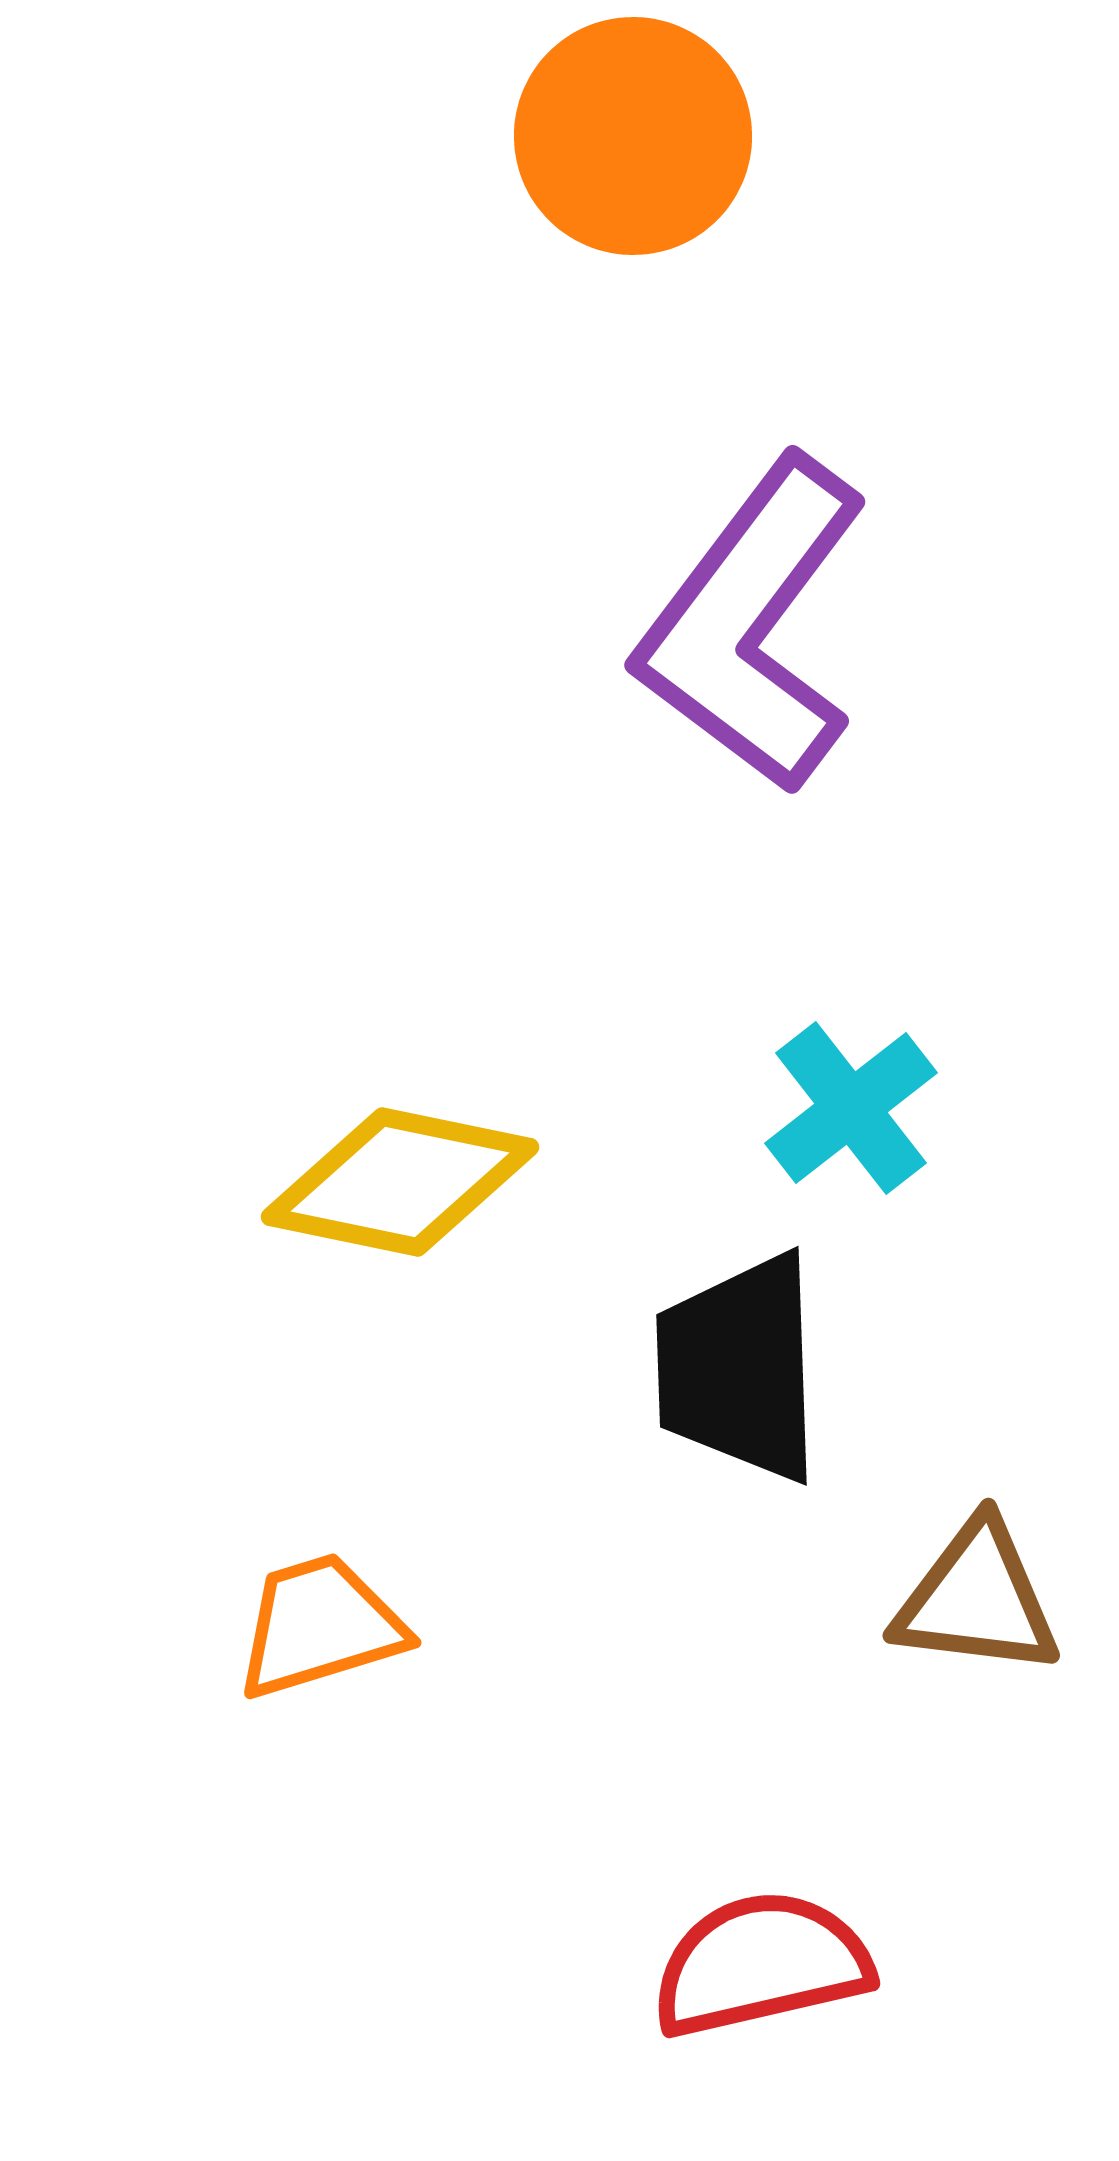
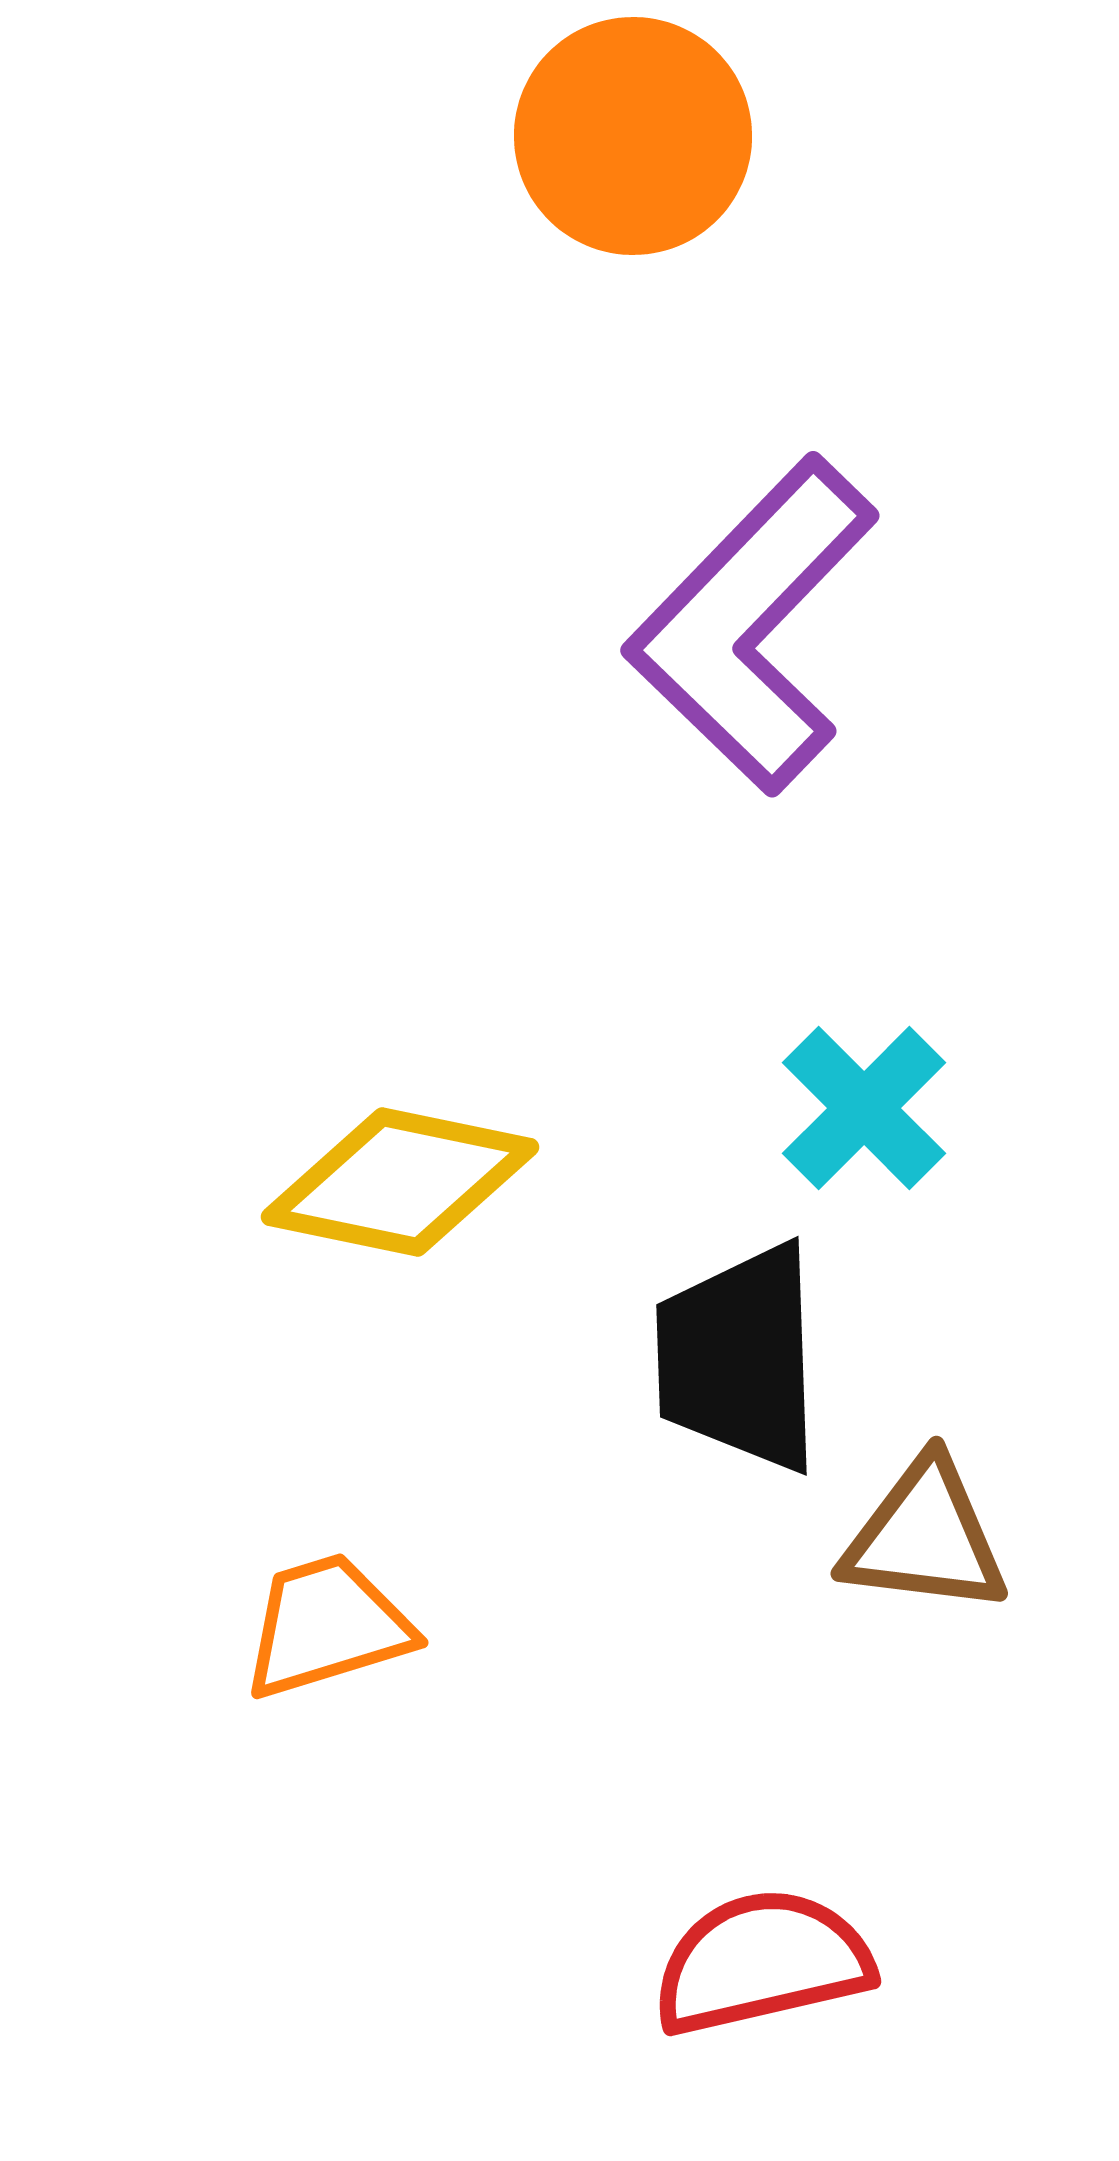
purple L-shape: rotated 7 degrees clockwise
cyan cross: moved 13 px right; rotated 7 degrees counterclockwise
black trapezoid: moved 10 px up
brown triangle: moved 52 px left, 62 px up
orange trapezoid: moved 7 px right
red semicircle: moved 1 px right, 2 px up
